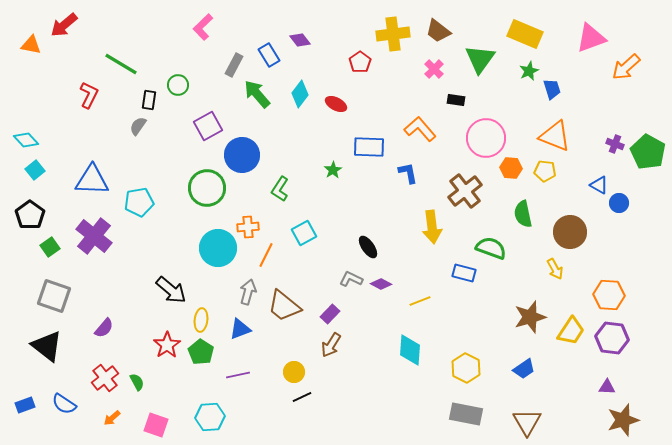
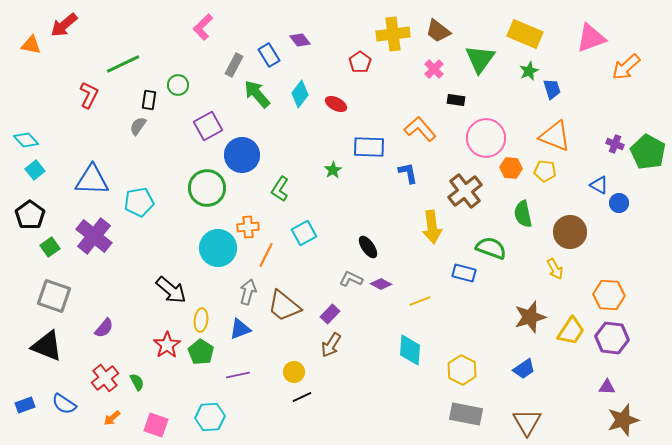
green line at (121, 64): moved 2 px right; rotated 56 degrees counterclockwise
black triangle at (47, 346): rotated 16 degrees counterclockwise
yellow hexagon at (466, 368): moved 4 px left, 2 px down
